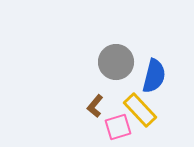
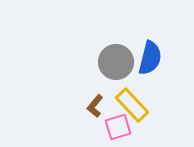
blue semicircle: moved 4 px left, 18 px up
yellow rectangle: moved 8 px left, 5 px up
